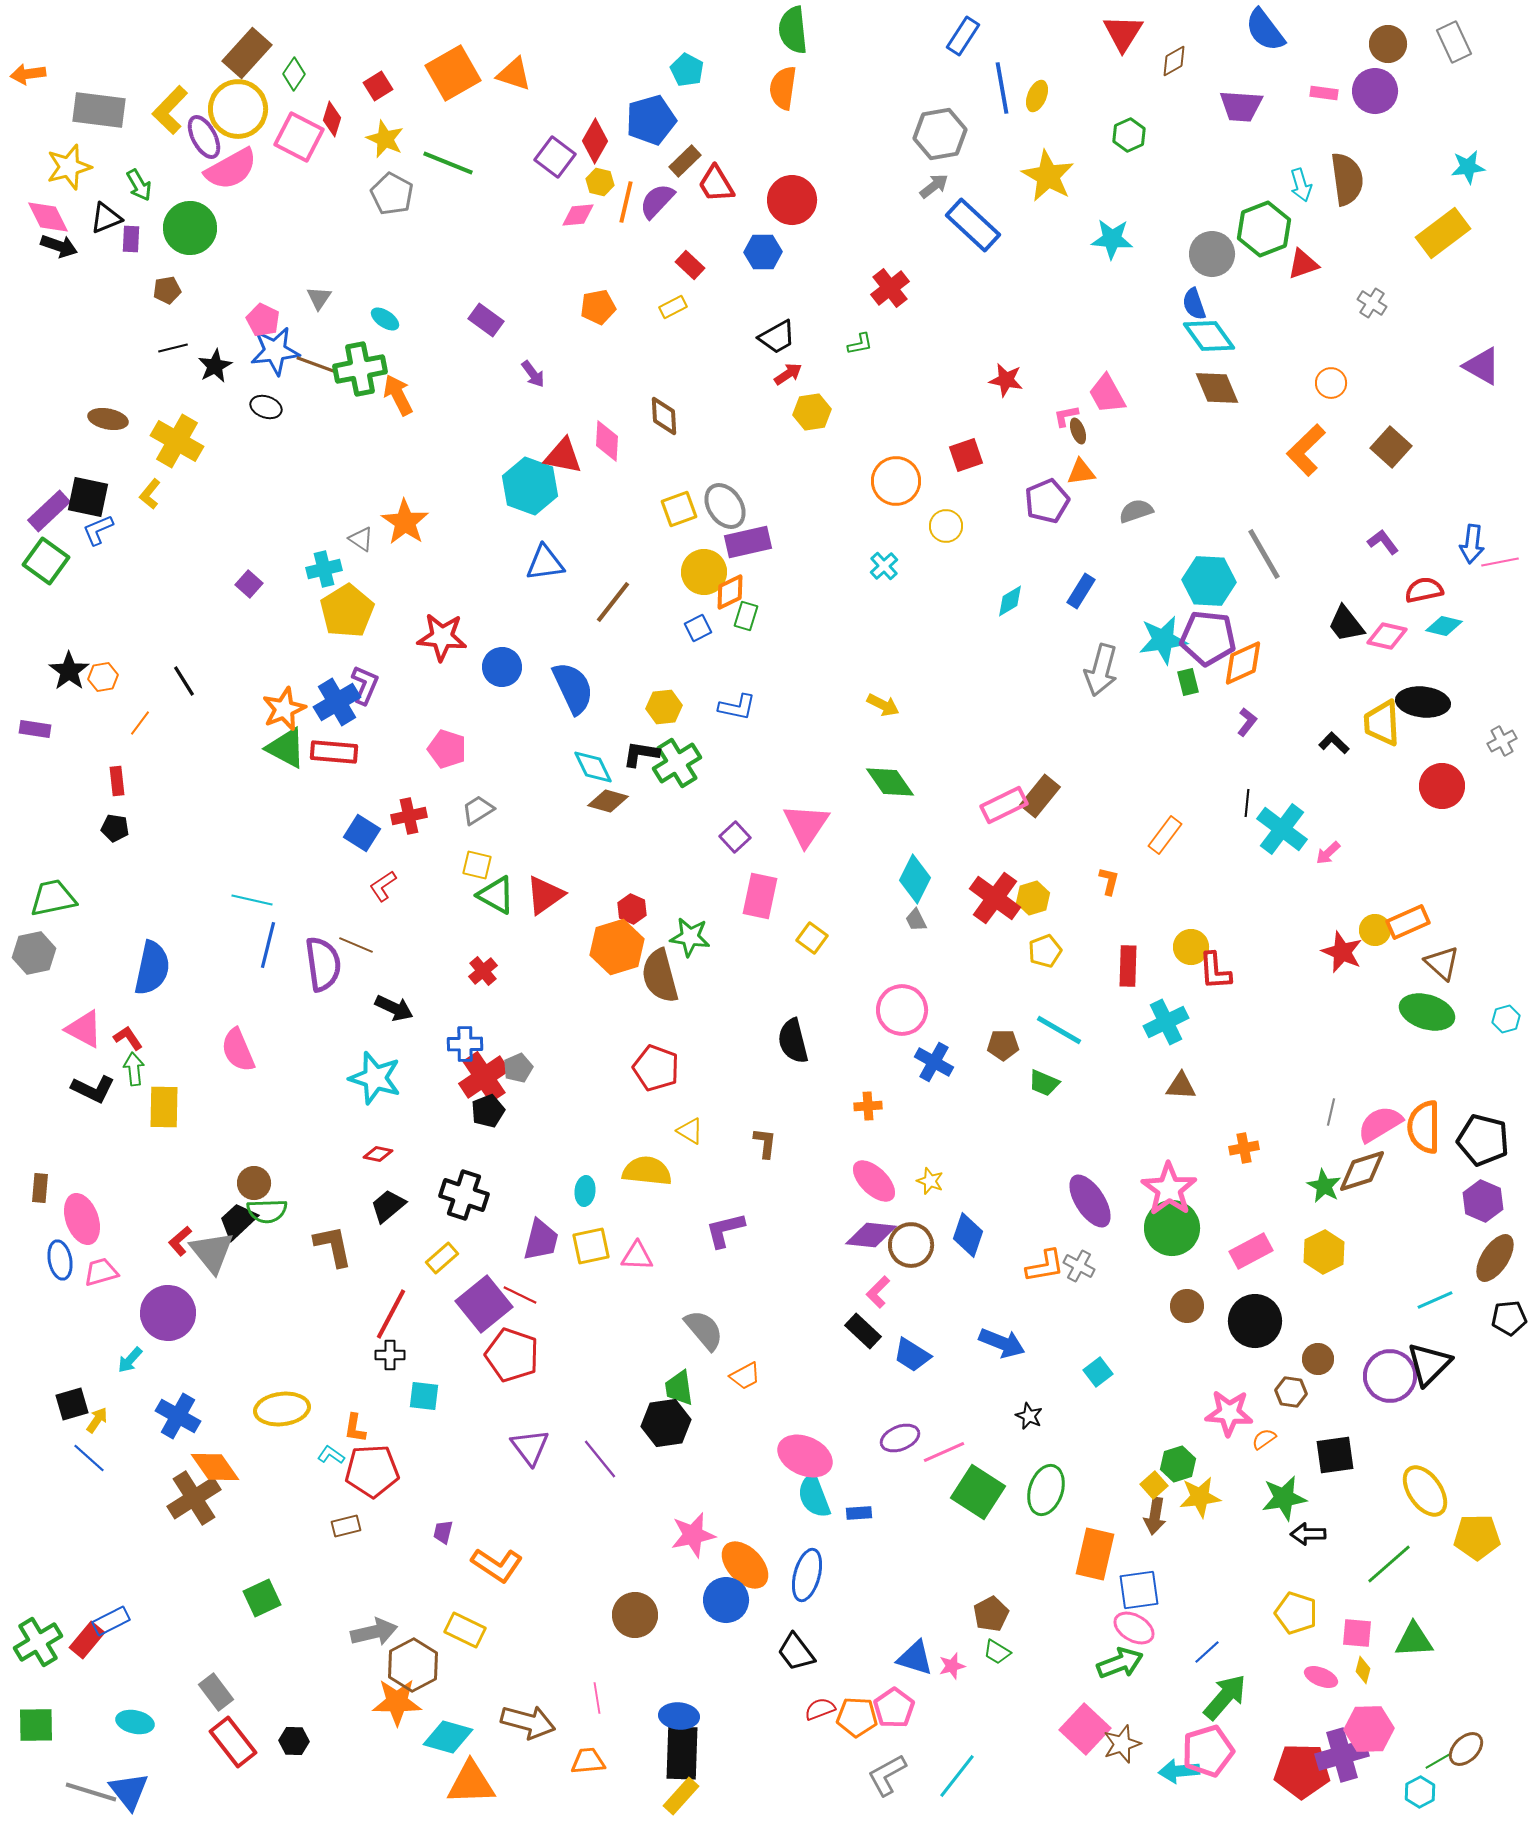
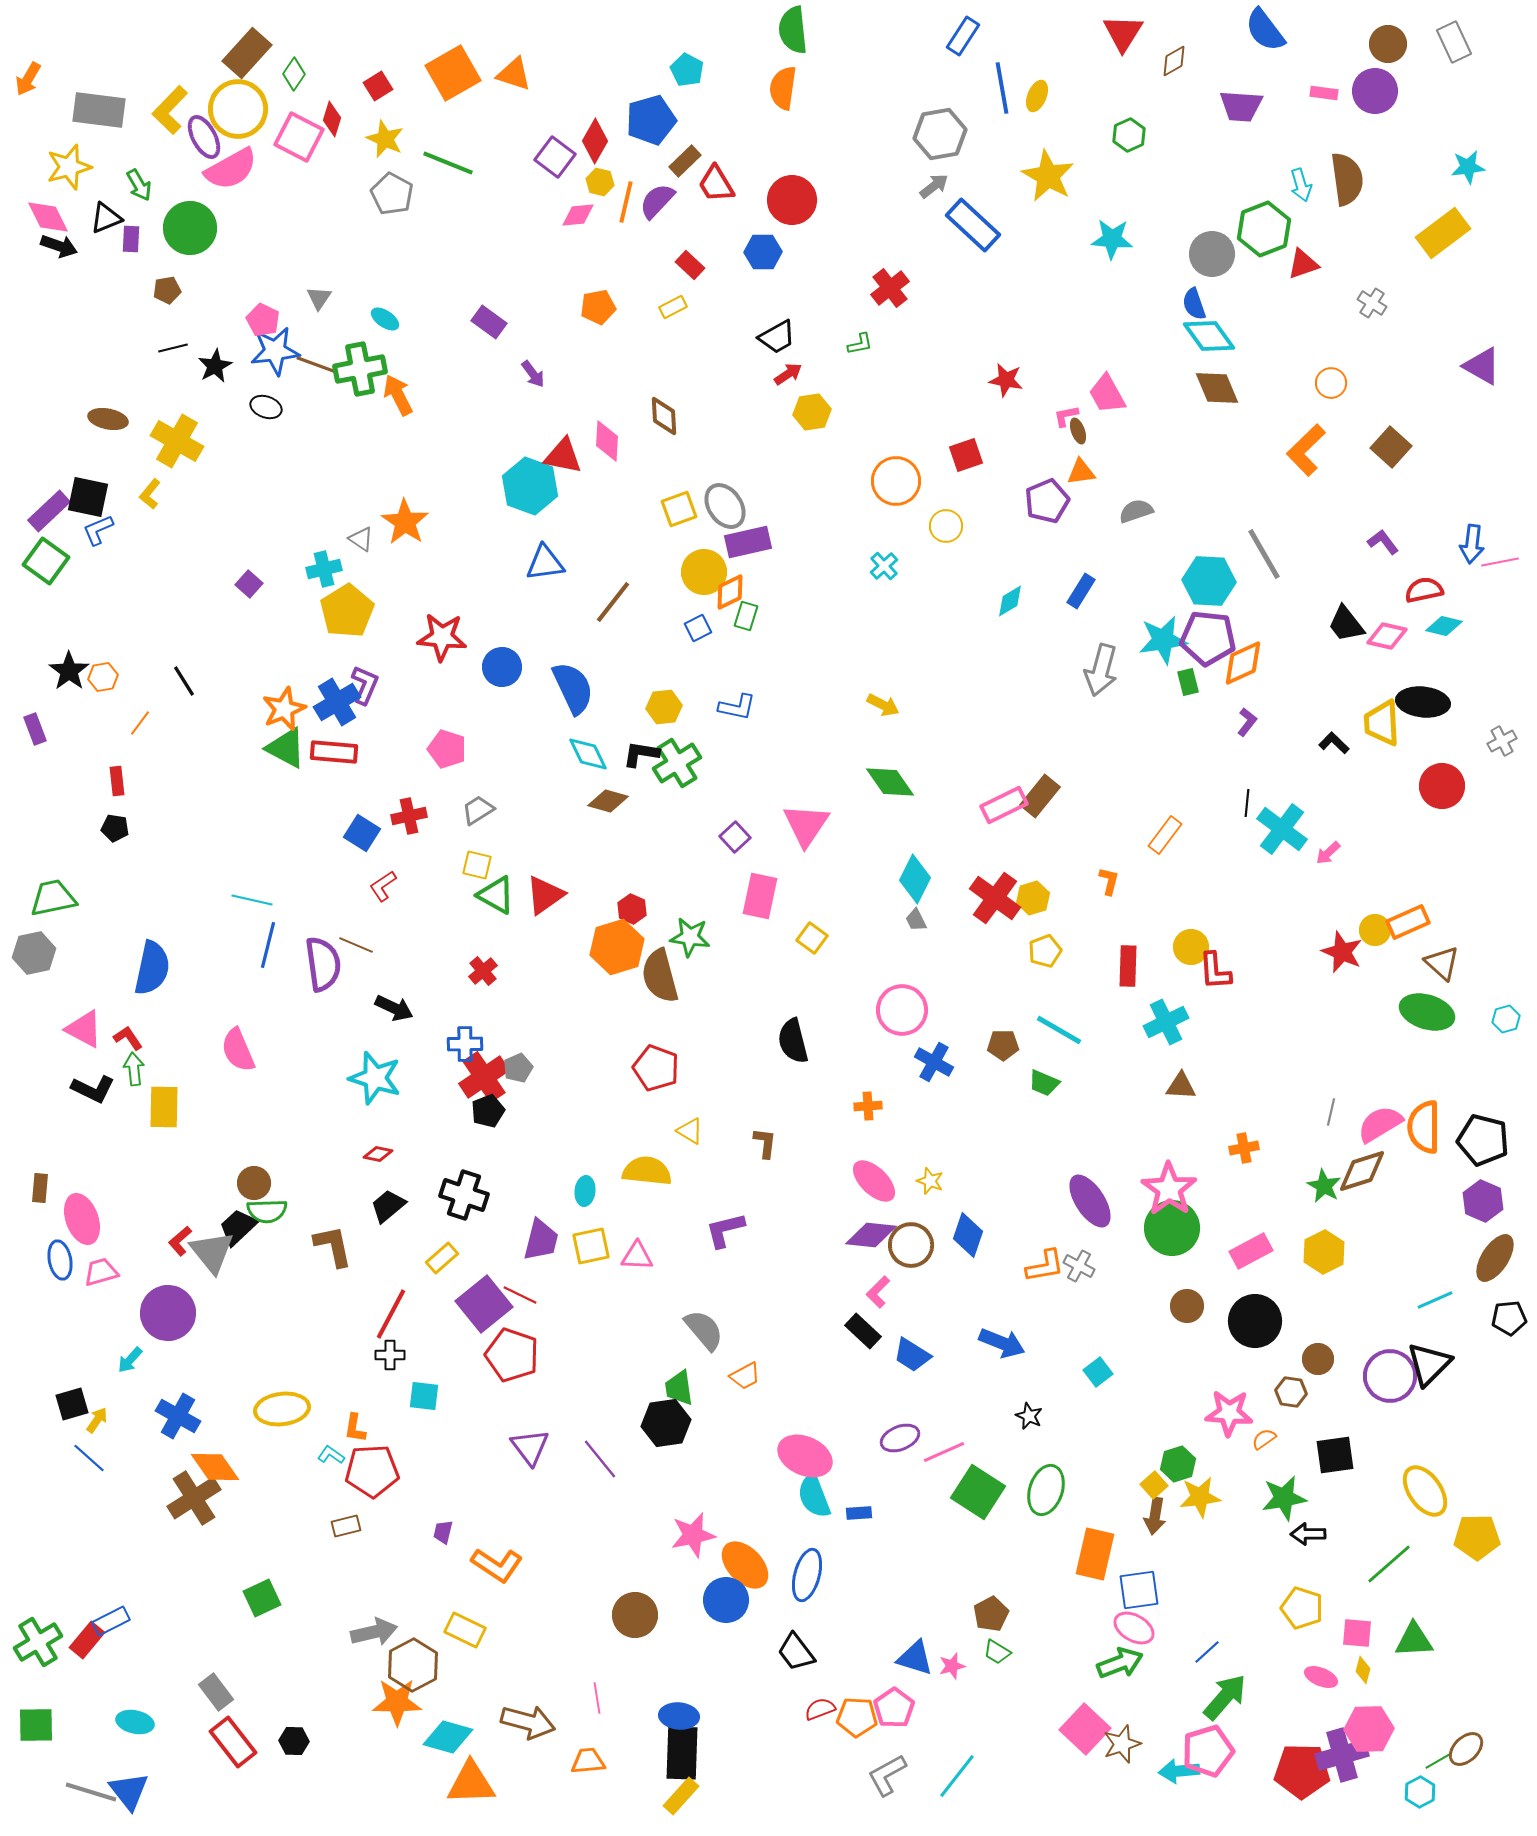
orange arrow at (28, 74): moved 5 px down; rotated 52 degrees counterclockwise
purple rectangle at (486, 320): moved 3 px right, 2 px down
purple rectangle at (35, 729): rotated 60 degrees clockwise
cyan diamond at (593, 767): moved 5 px left, 13 px up
black trapezoid at (238, 1221): moved 6 px down
yellow pentagon at (1296, 1613): moved 6 px right, 5 px up
